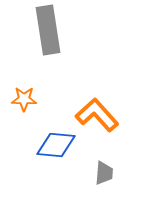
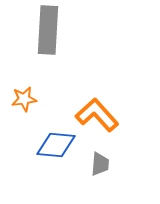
gray rectangle: rotated 12 degrees clockwise
orange star: rotated 10 degrees counterclockwise
gray trapezoid: moved 4 px left, 9 px up
